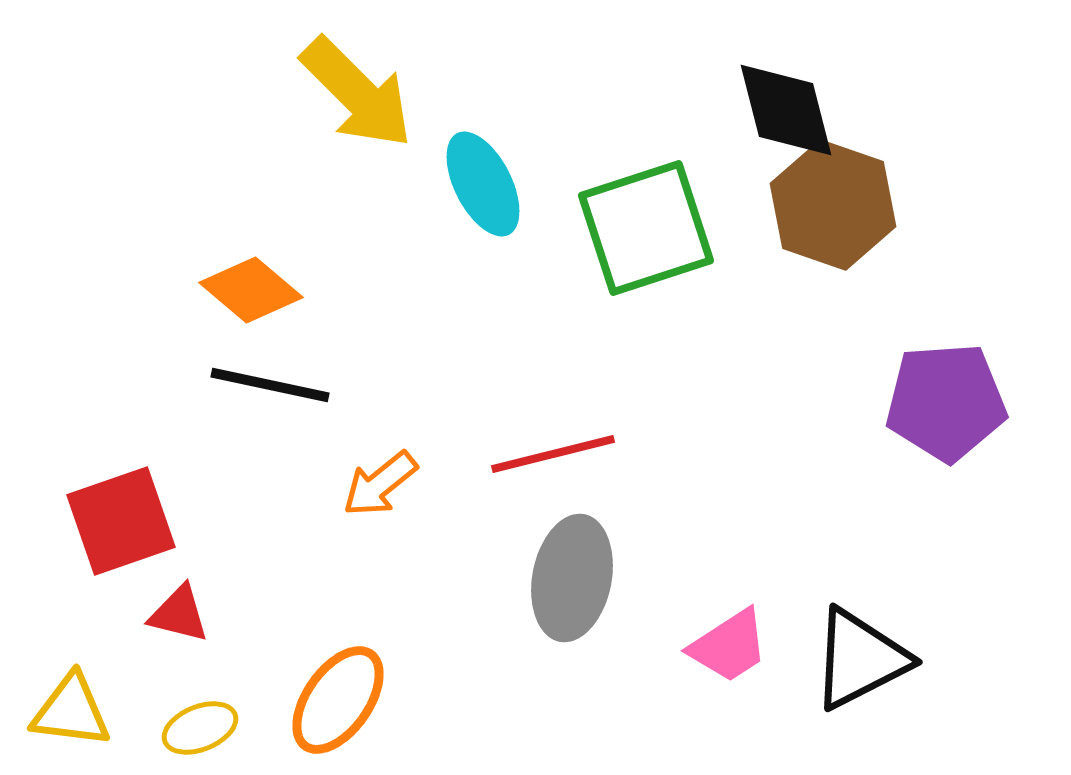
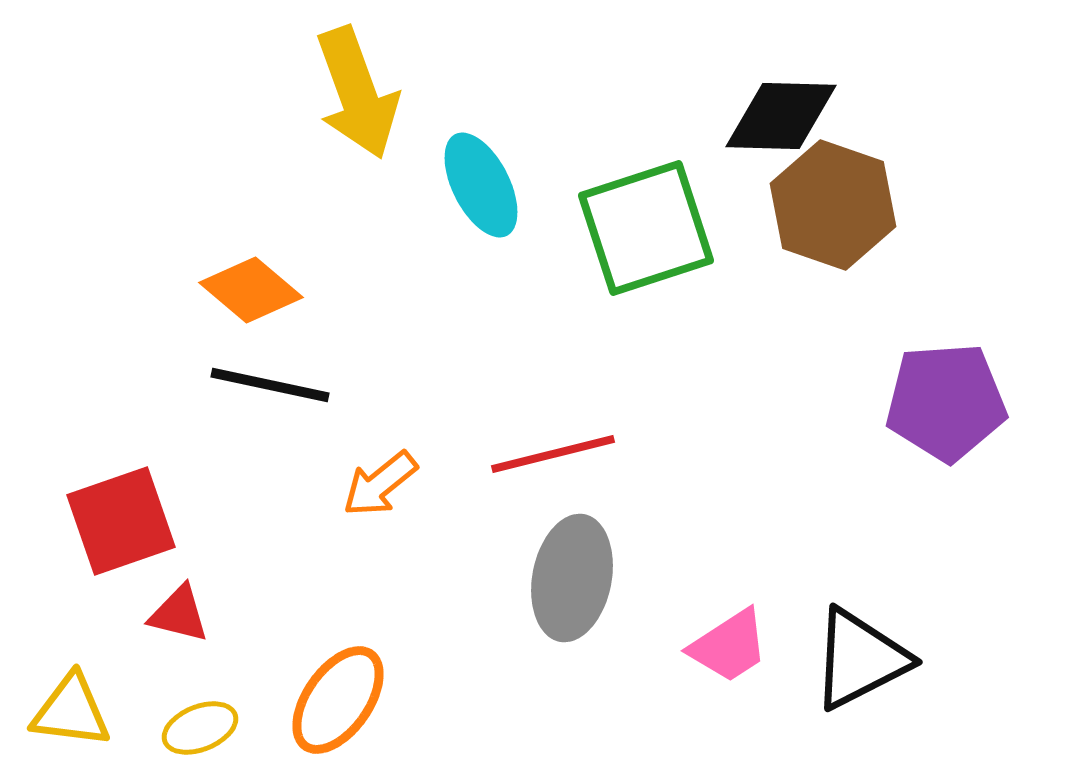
yellow arrow: rotated 25 degrees clockwise
black diamond: moved 5 px left, 6 px down; rotated 74 degrees counterclockwise
cyan ellipse: moved 2 px left, 1 px down
